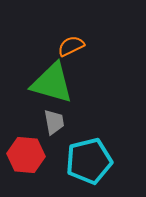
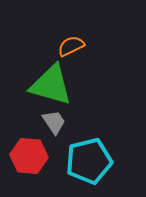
green triangle: moved 1 px left, 2 px down
gray trapezoid: rotated 24 degrees counterclockwise
red hexagon: moved 3 px right, 1 px down
